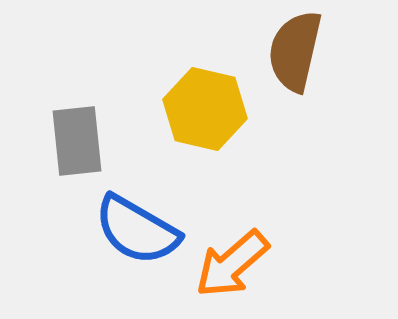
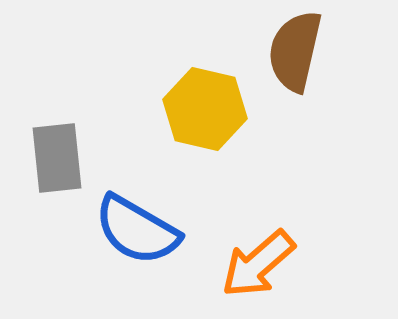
gray rectangle: moved 20 px left, 17 px down
orange arrow: moved 26 px right
